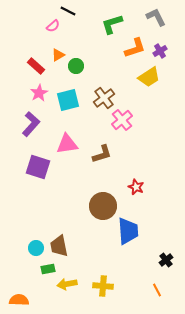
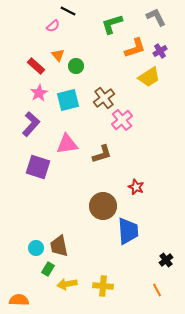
orange triangle: rotated 40 degrees counterclockwise
green rectangle: rotated 48 degrees counterclockwise
